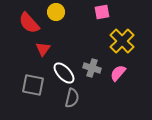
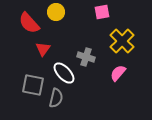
gray cross: moved 6 px left, 11 px up
gray semicircle: moved 16 px left
